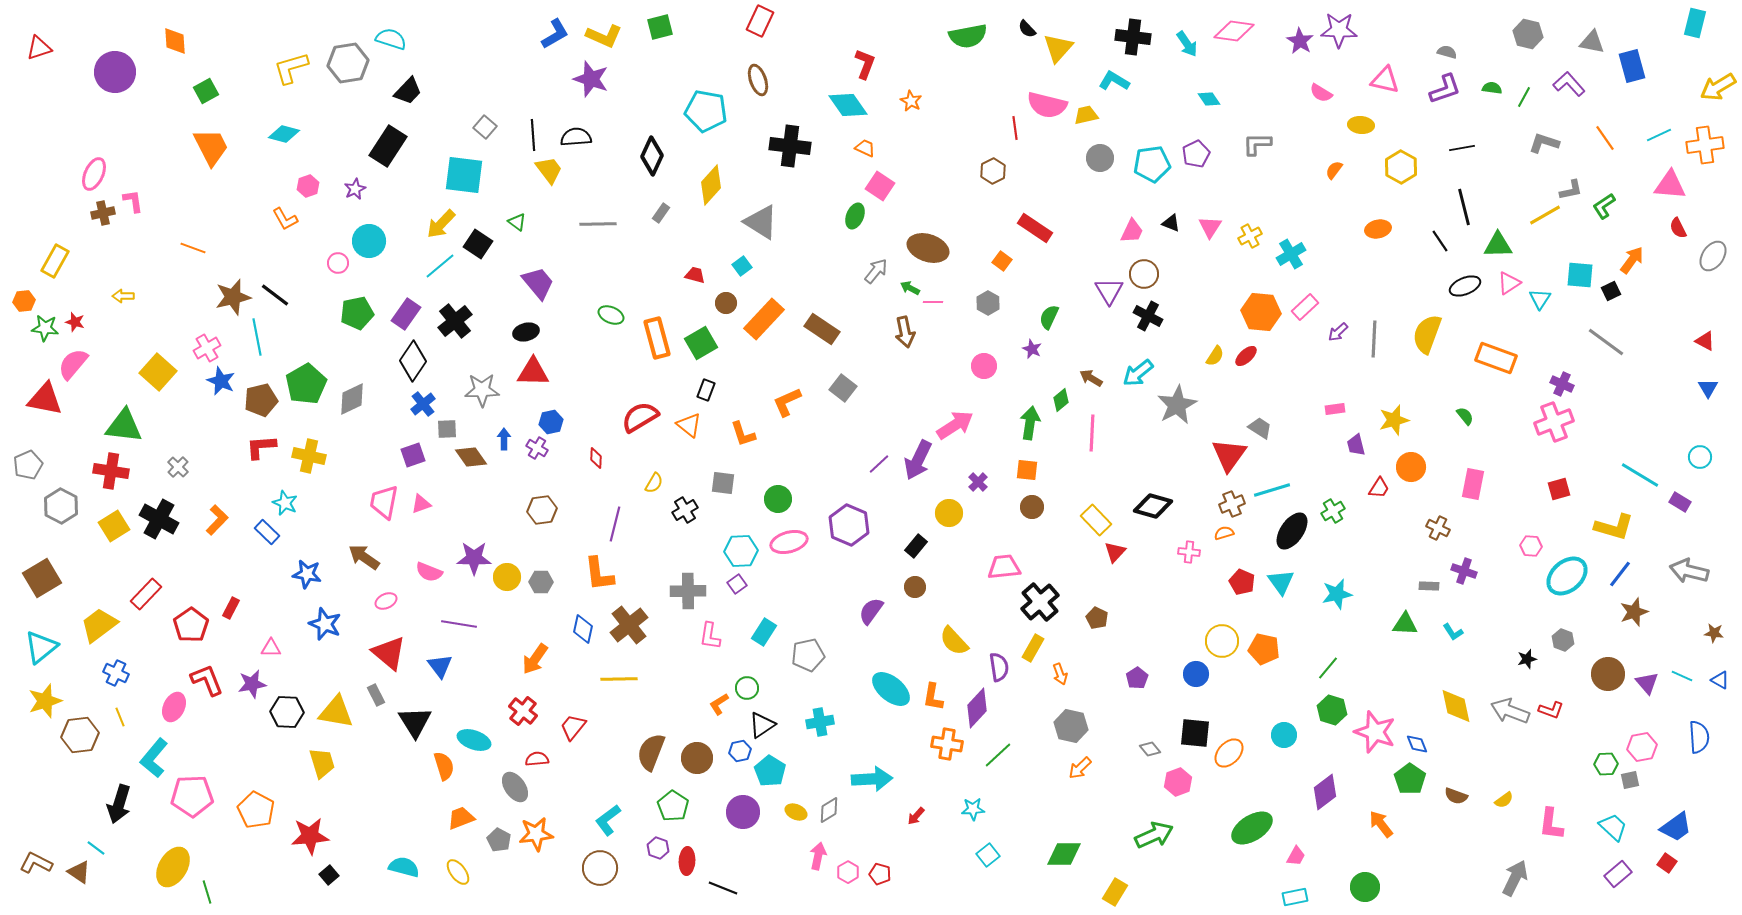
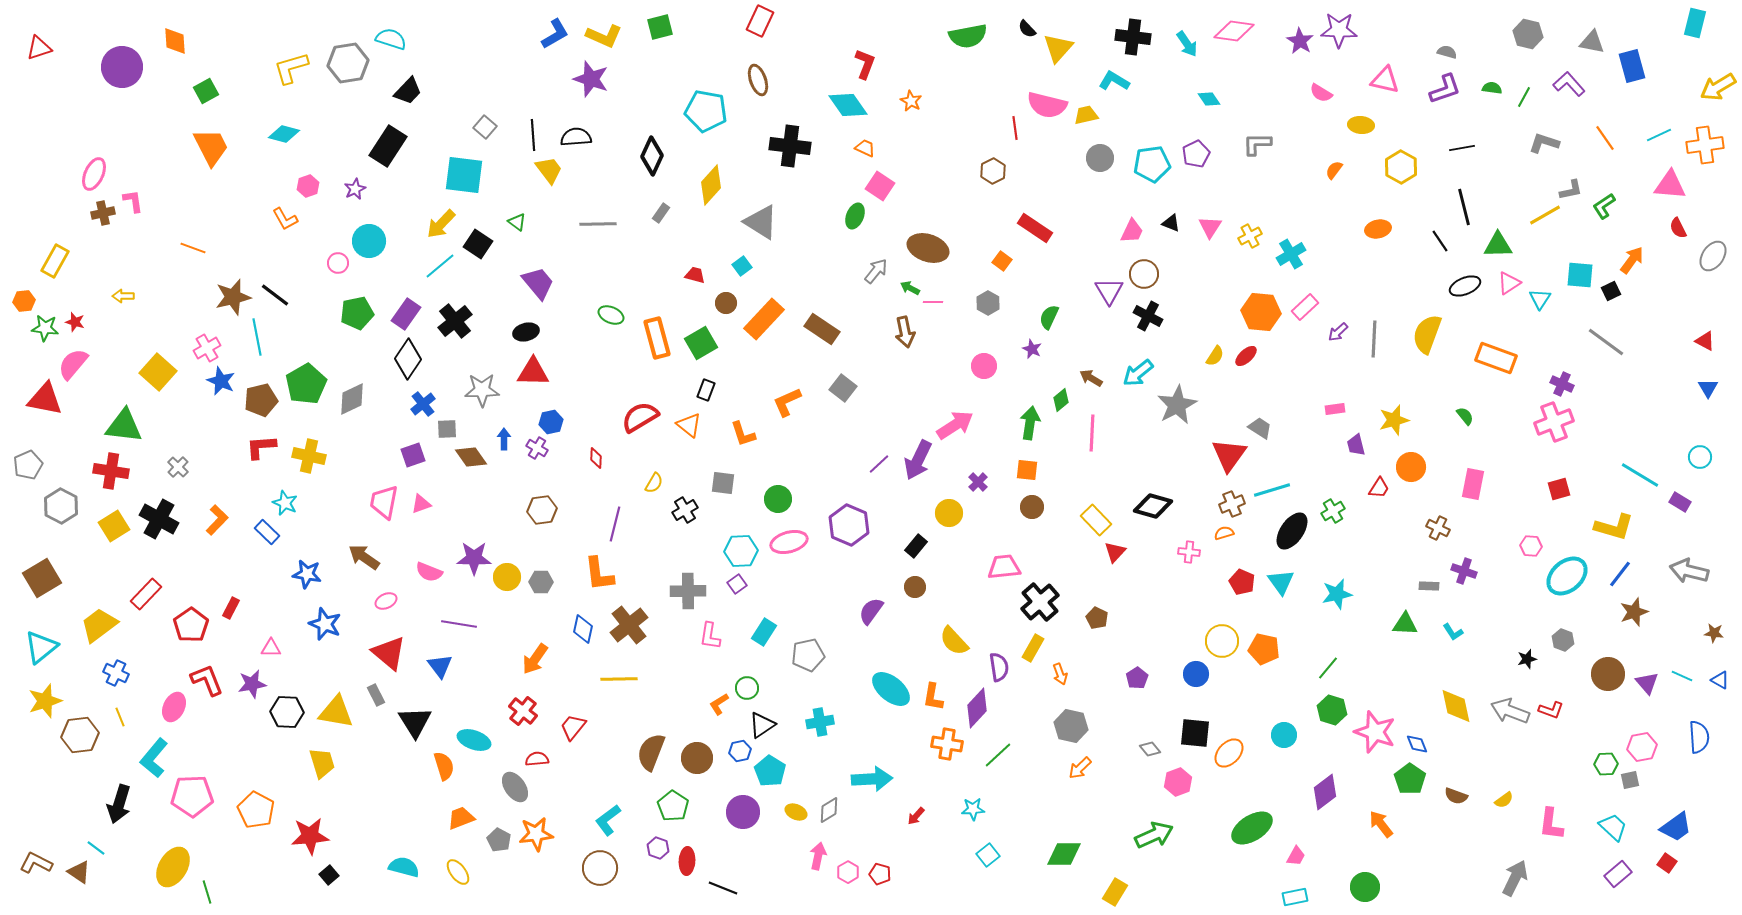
purple circle at (115, 72): moved 7 px right, 5 px up
black diamond at (413, 361): moved 5 px left, 2 px up
